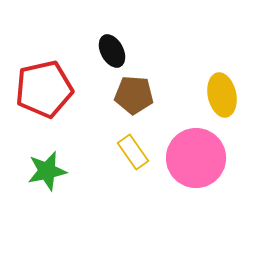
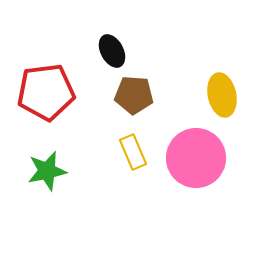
red pentagon: moved 2 px right, 3 px down; rotated 6 degrees clockwise
yellow rectangle: rotated 12 degrees clockwise
